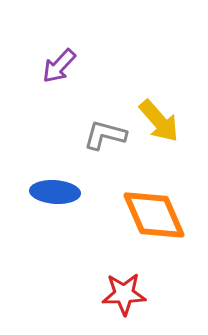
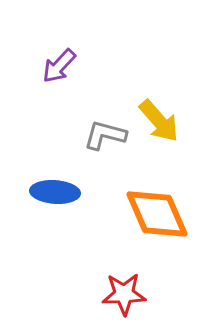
orange diamond: moved 3 px right, 1 px up
